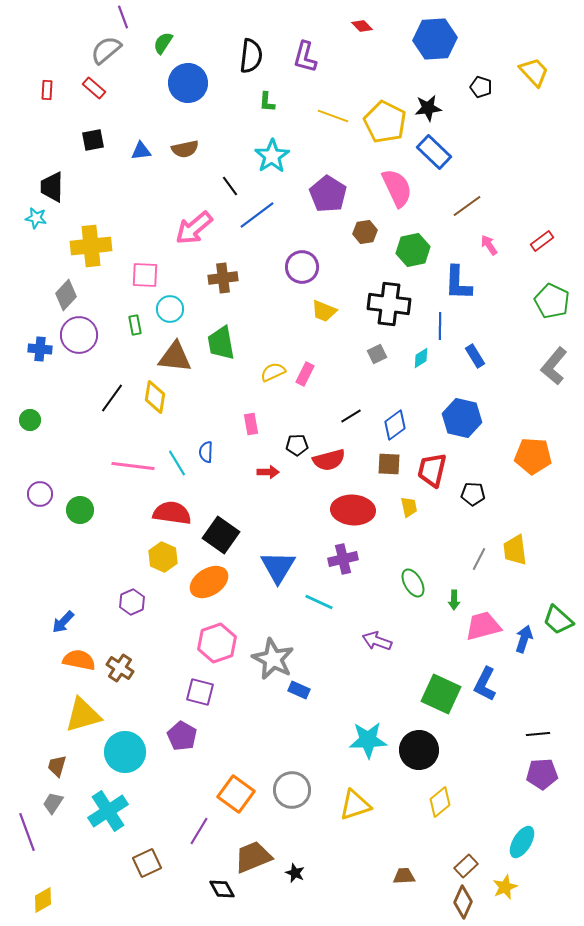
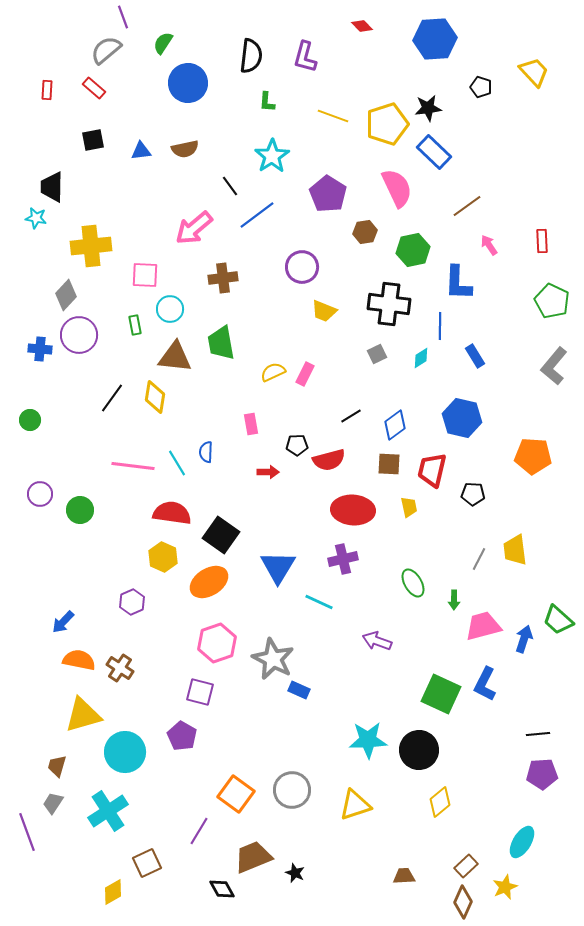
yellow pentagon at (385, 122): moved 2 px right, 2 px down; rotated 27 degrees clockwise
red rectangle at (542, 241): rotated 55 degrees counterclockwise
yellow diamond at (43, 900): moved 70 px right, 8 px up
